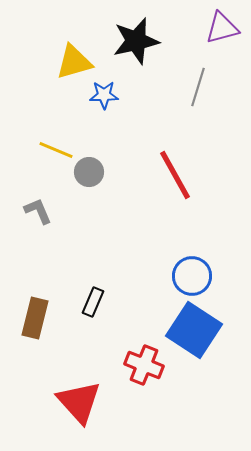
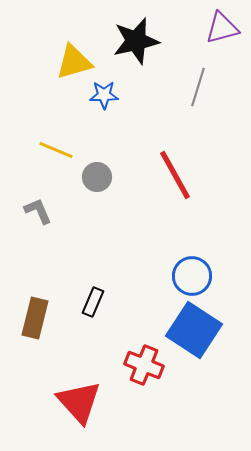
gray circle: moved 8 px right, 5 px down
